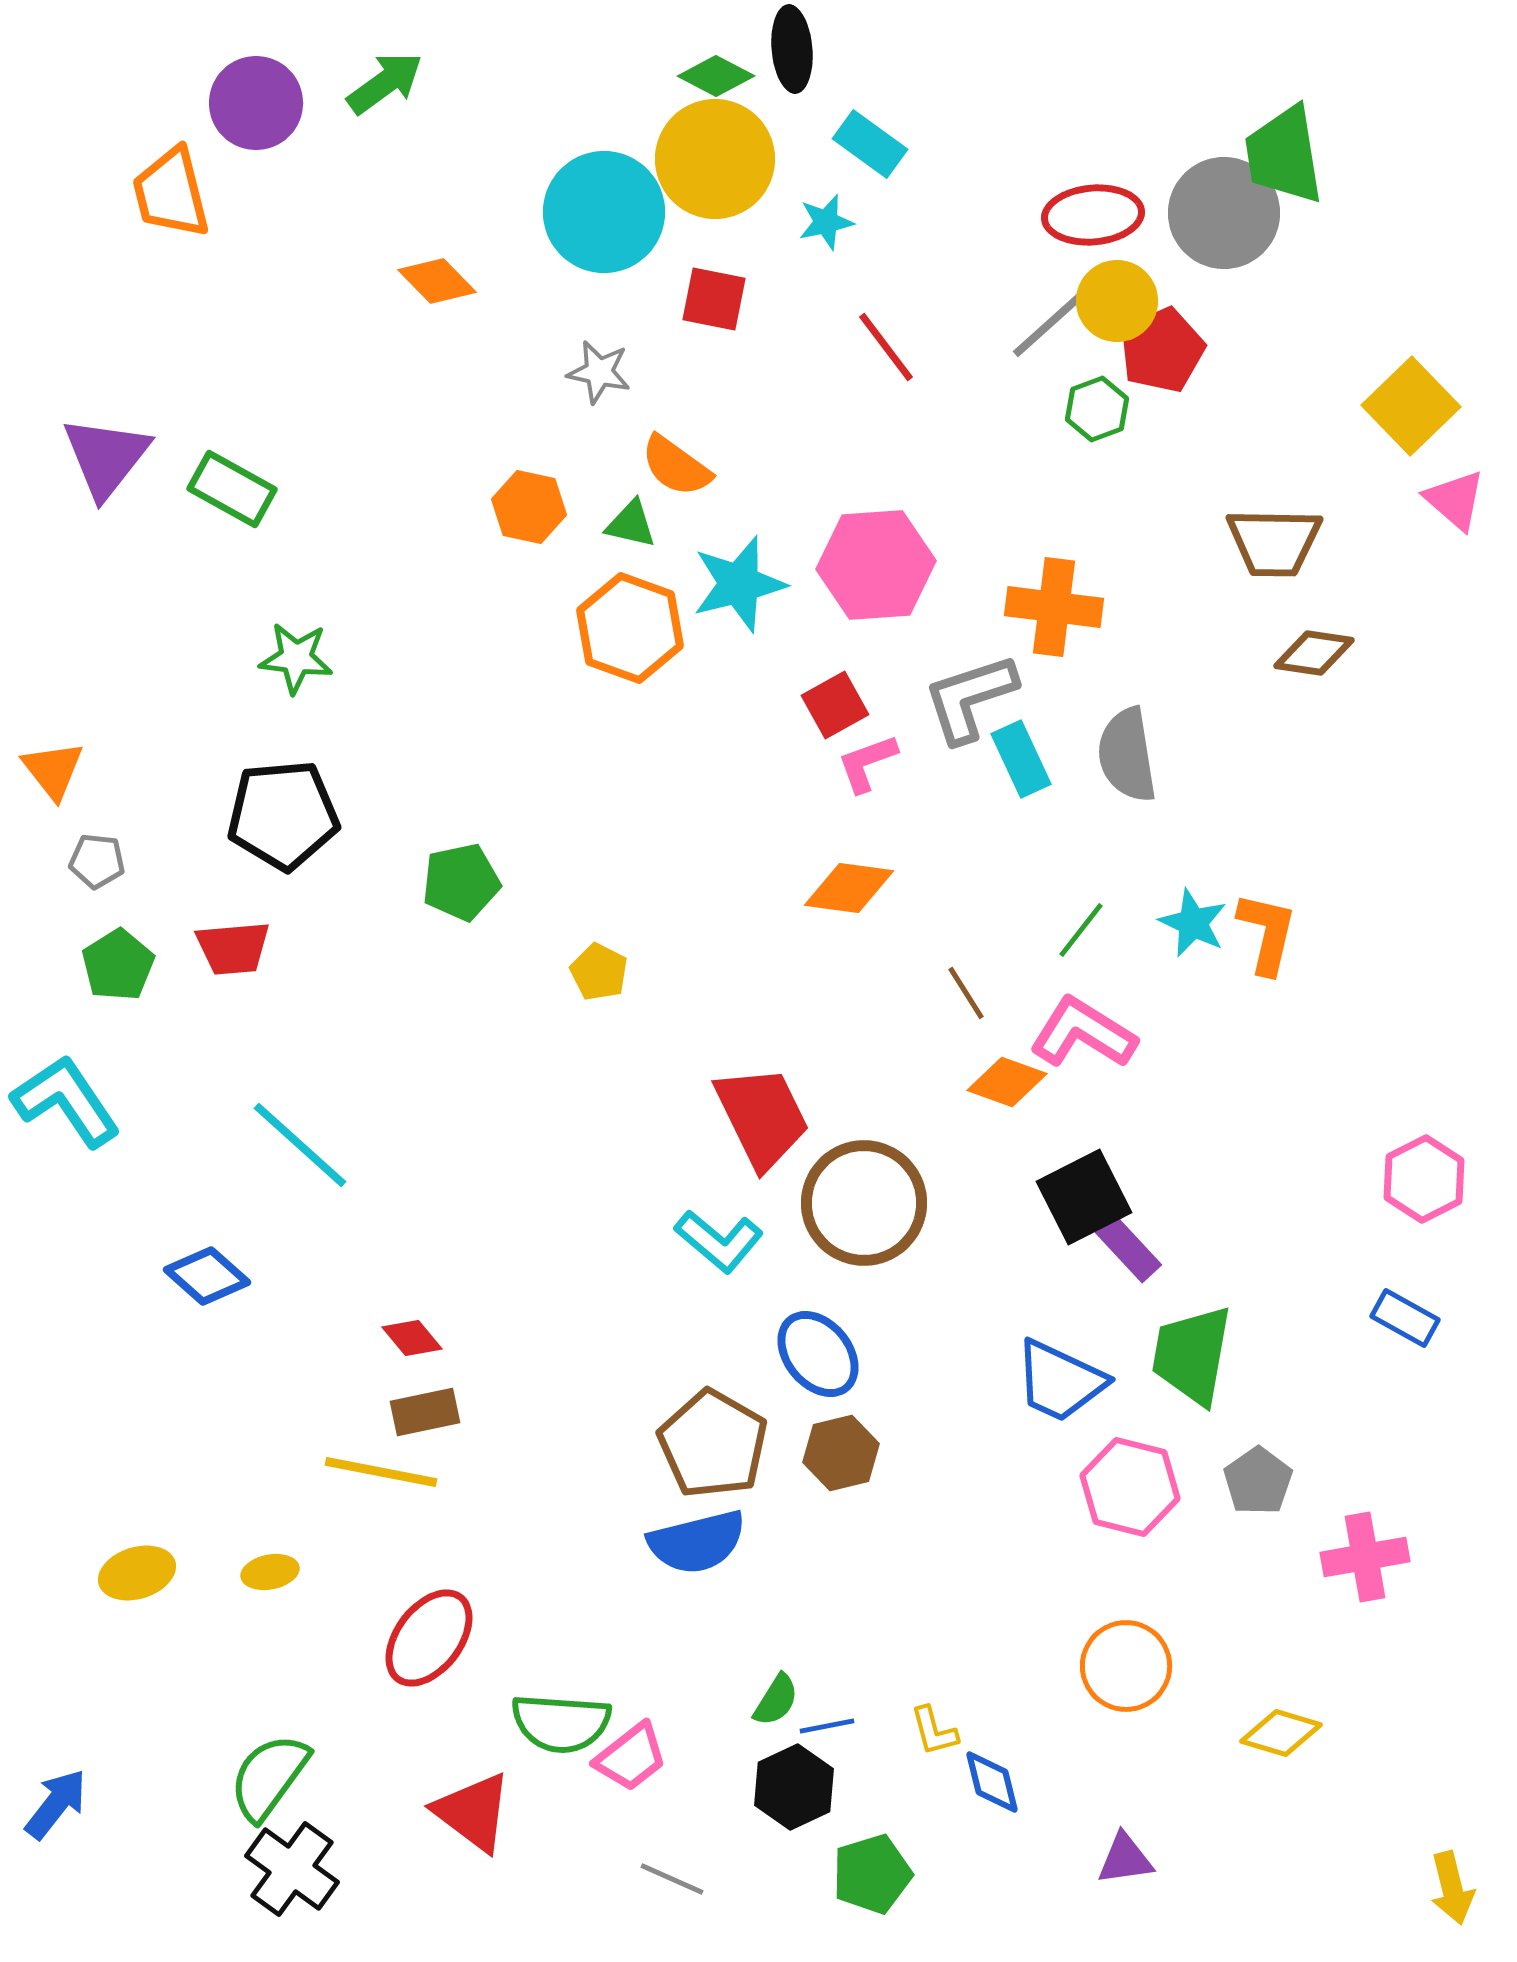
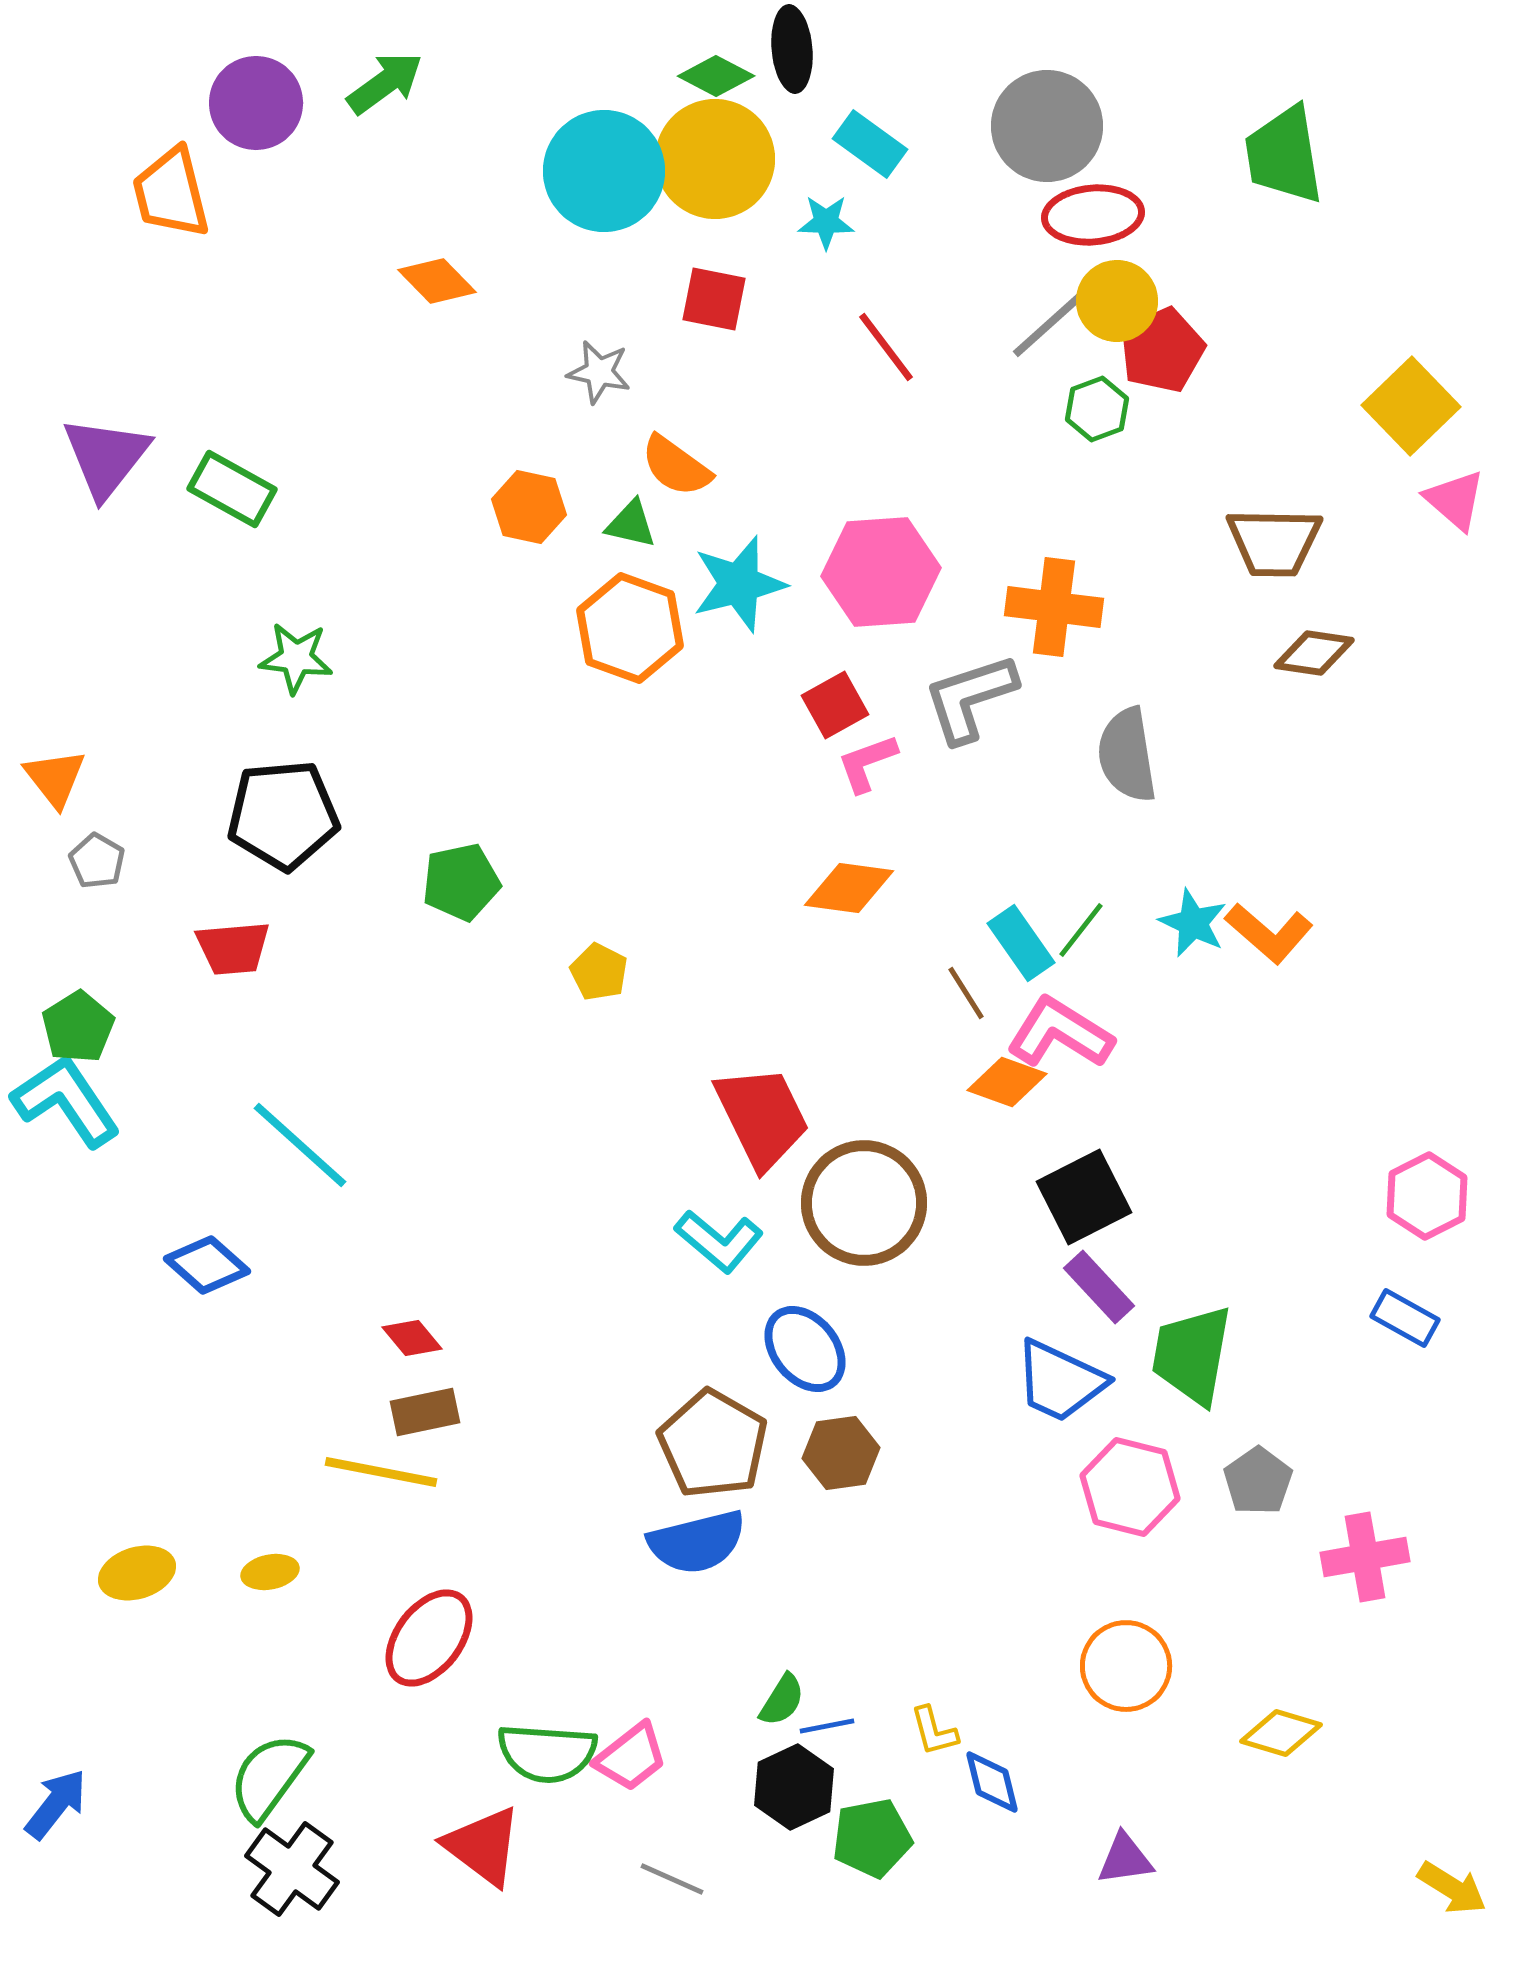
cyan circle at (604, 212): moved 41 px up
gray circle at (1224, 213): moved 177 px left, 87 px up
cyan star at (826, 222): rotated 14 degrees clockwise
pink hexagon at (876, 565): moved 5 px right, 7 px down
cyan rectangle at (1021, 759): moved 184 px down; rotated 10 degrees counterclockwise
orange triangle at (53, 770): moved 2 px right, 8 px down
gray pentagon at (97, 861): rotated 24 degrees clockwise
orange L-shape at (1267, 933): moved 2 px right; rotated 118 degrees clockwise
green pentagon at (118, 965): moved 40 px left, 62 px down
pink L-shape at (1083, 1033): moved 23 px left
pink hexagon at (1424, 1179): moved 3 px right, 17 px down
purple rectangle at (1126, 1246): moved 27 px left, 41 px down
blue diamond at (207, 1276): moved 11 px up
blue ellipse at (818, 1354): moved 13 px left, 5 px up
brown hexagon at (841, 1453): rotated 6 degrees clockwise
green semicircle at (776, 1700): moved 6 px right
green semicircle at (561, 1723): moved 14 px left, 30 px down
red triangle at (473, 1812): moved 10 px right, 34 px down
green pentagon at (872, 1874): moved 36 px up; rotated 6 degrees clockwise
yellow arrow at (1452, 1888): rotated 44 degrees counterclockwise
